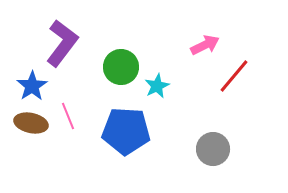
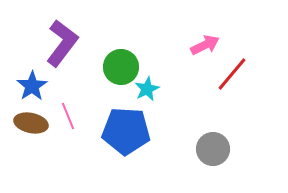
red line: moved 2 px left, 2 px up
cyan star: moved 10 px left, 3 px down
